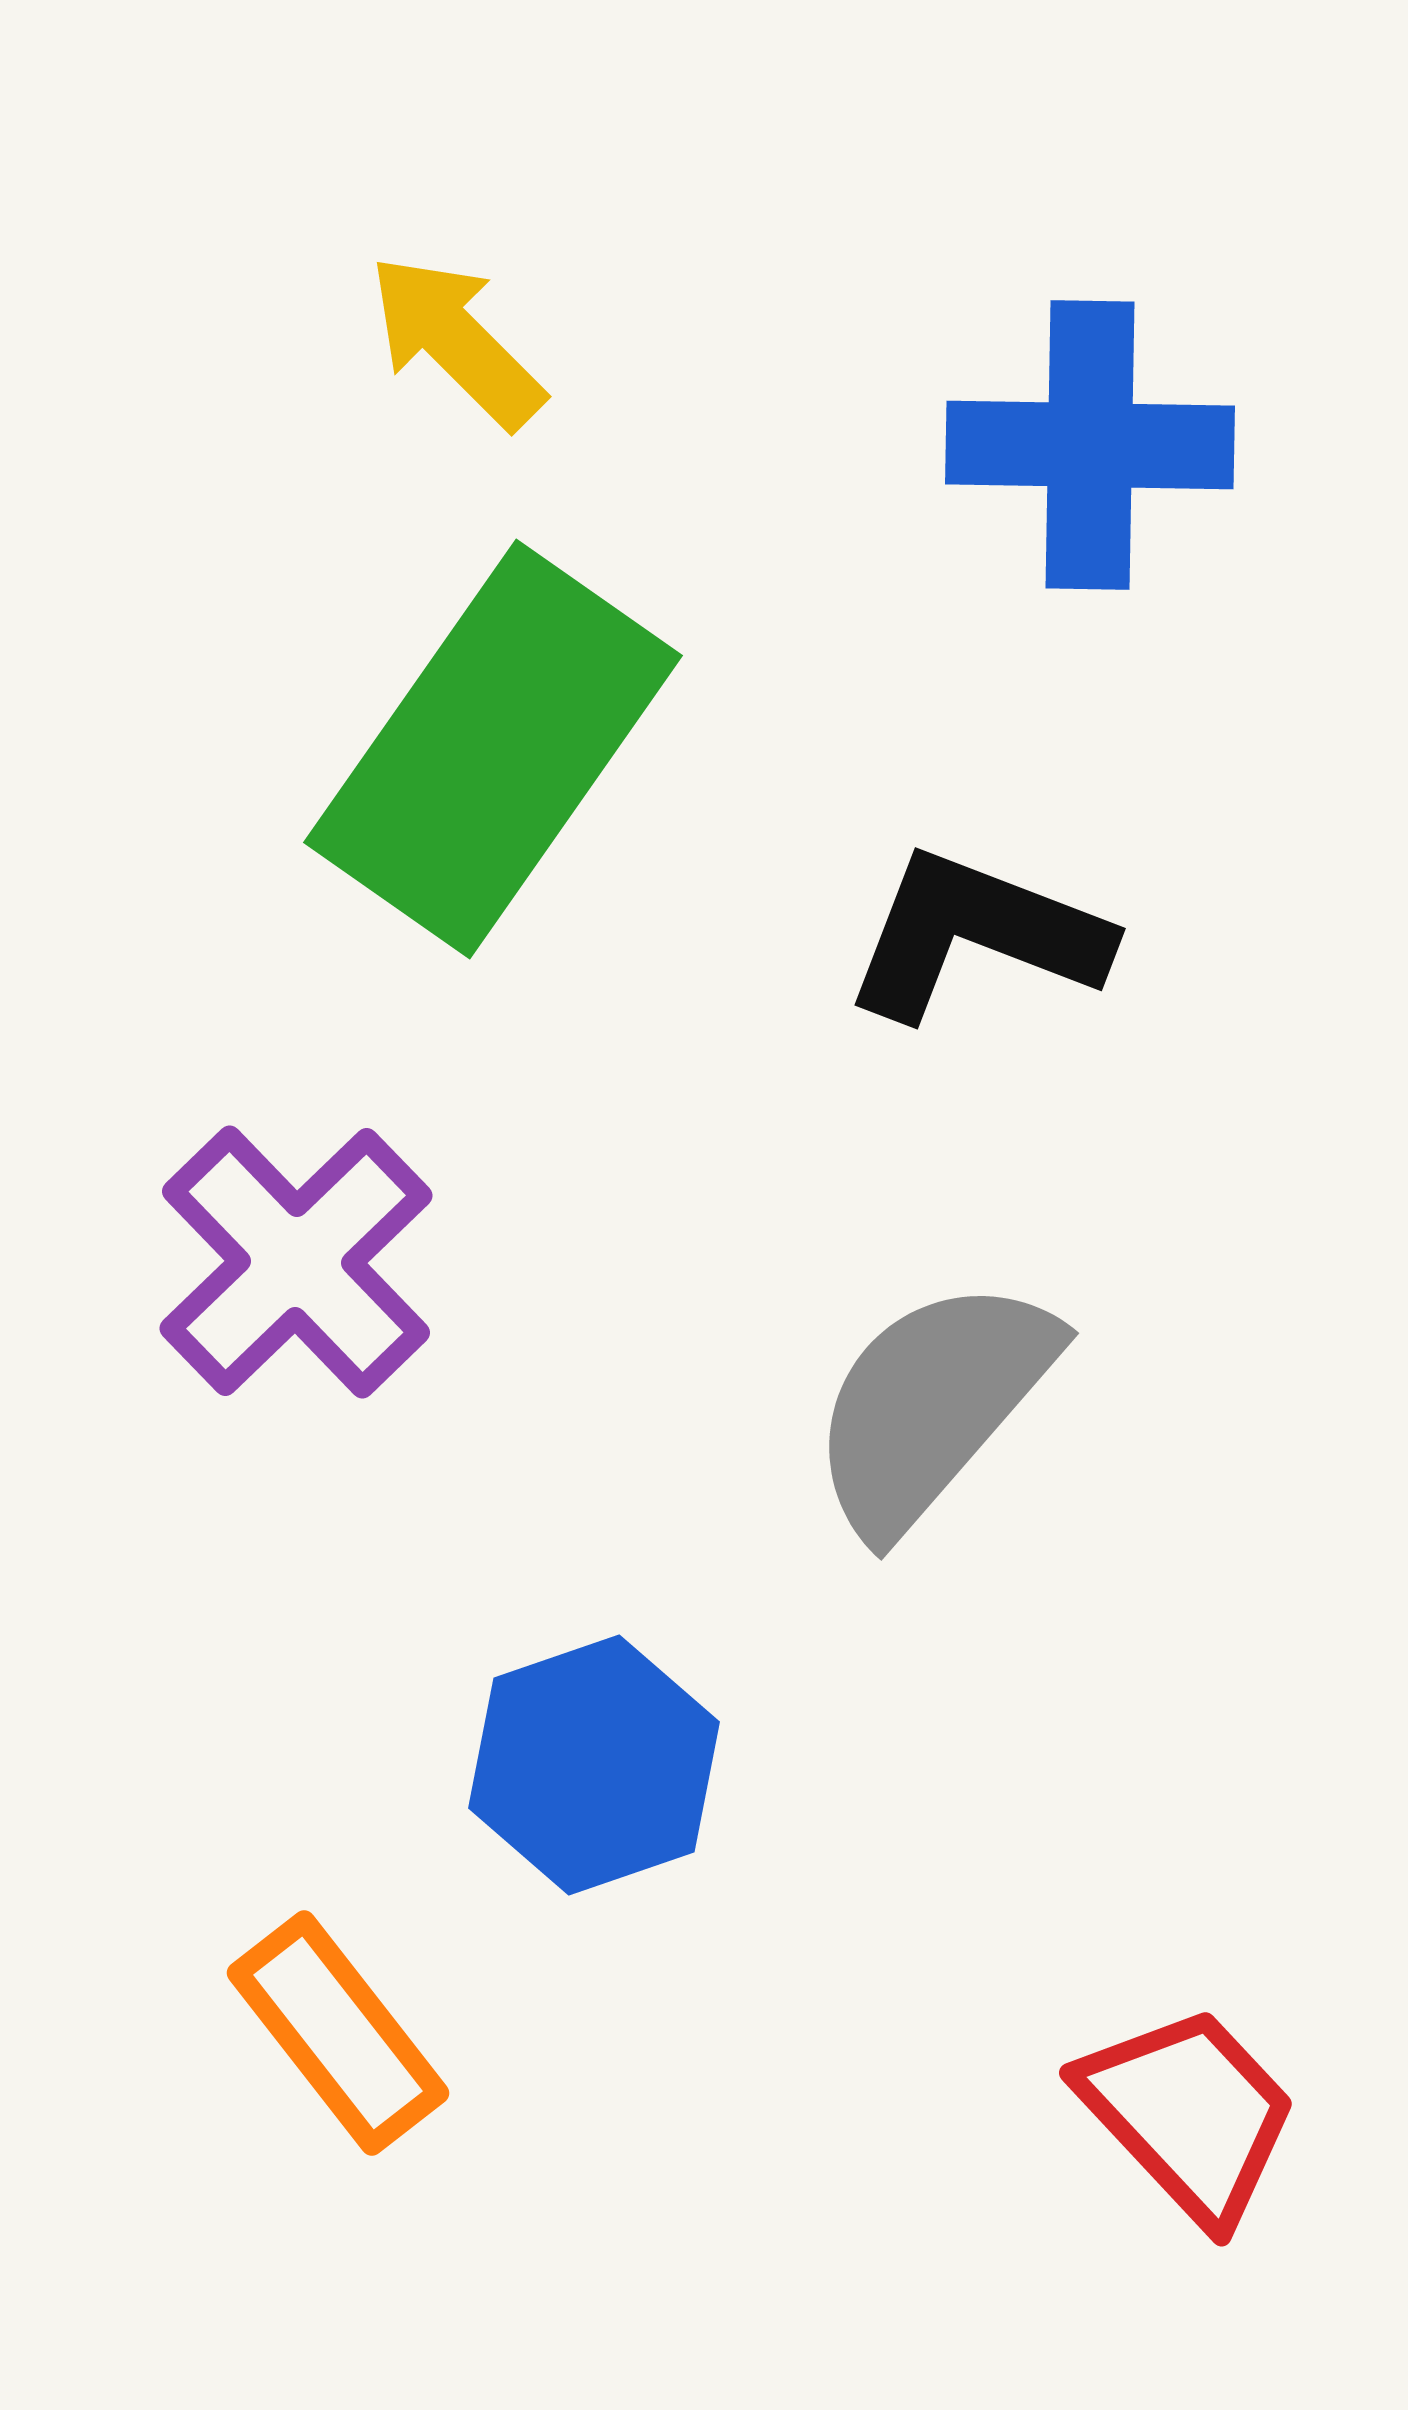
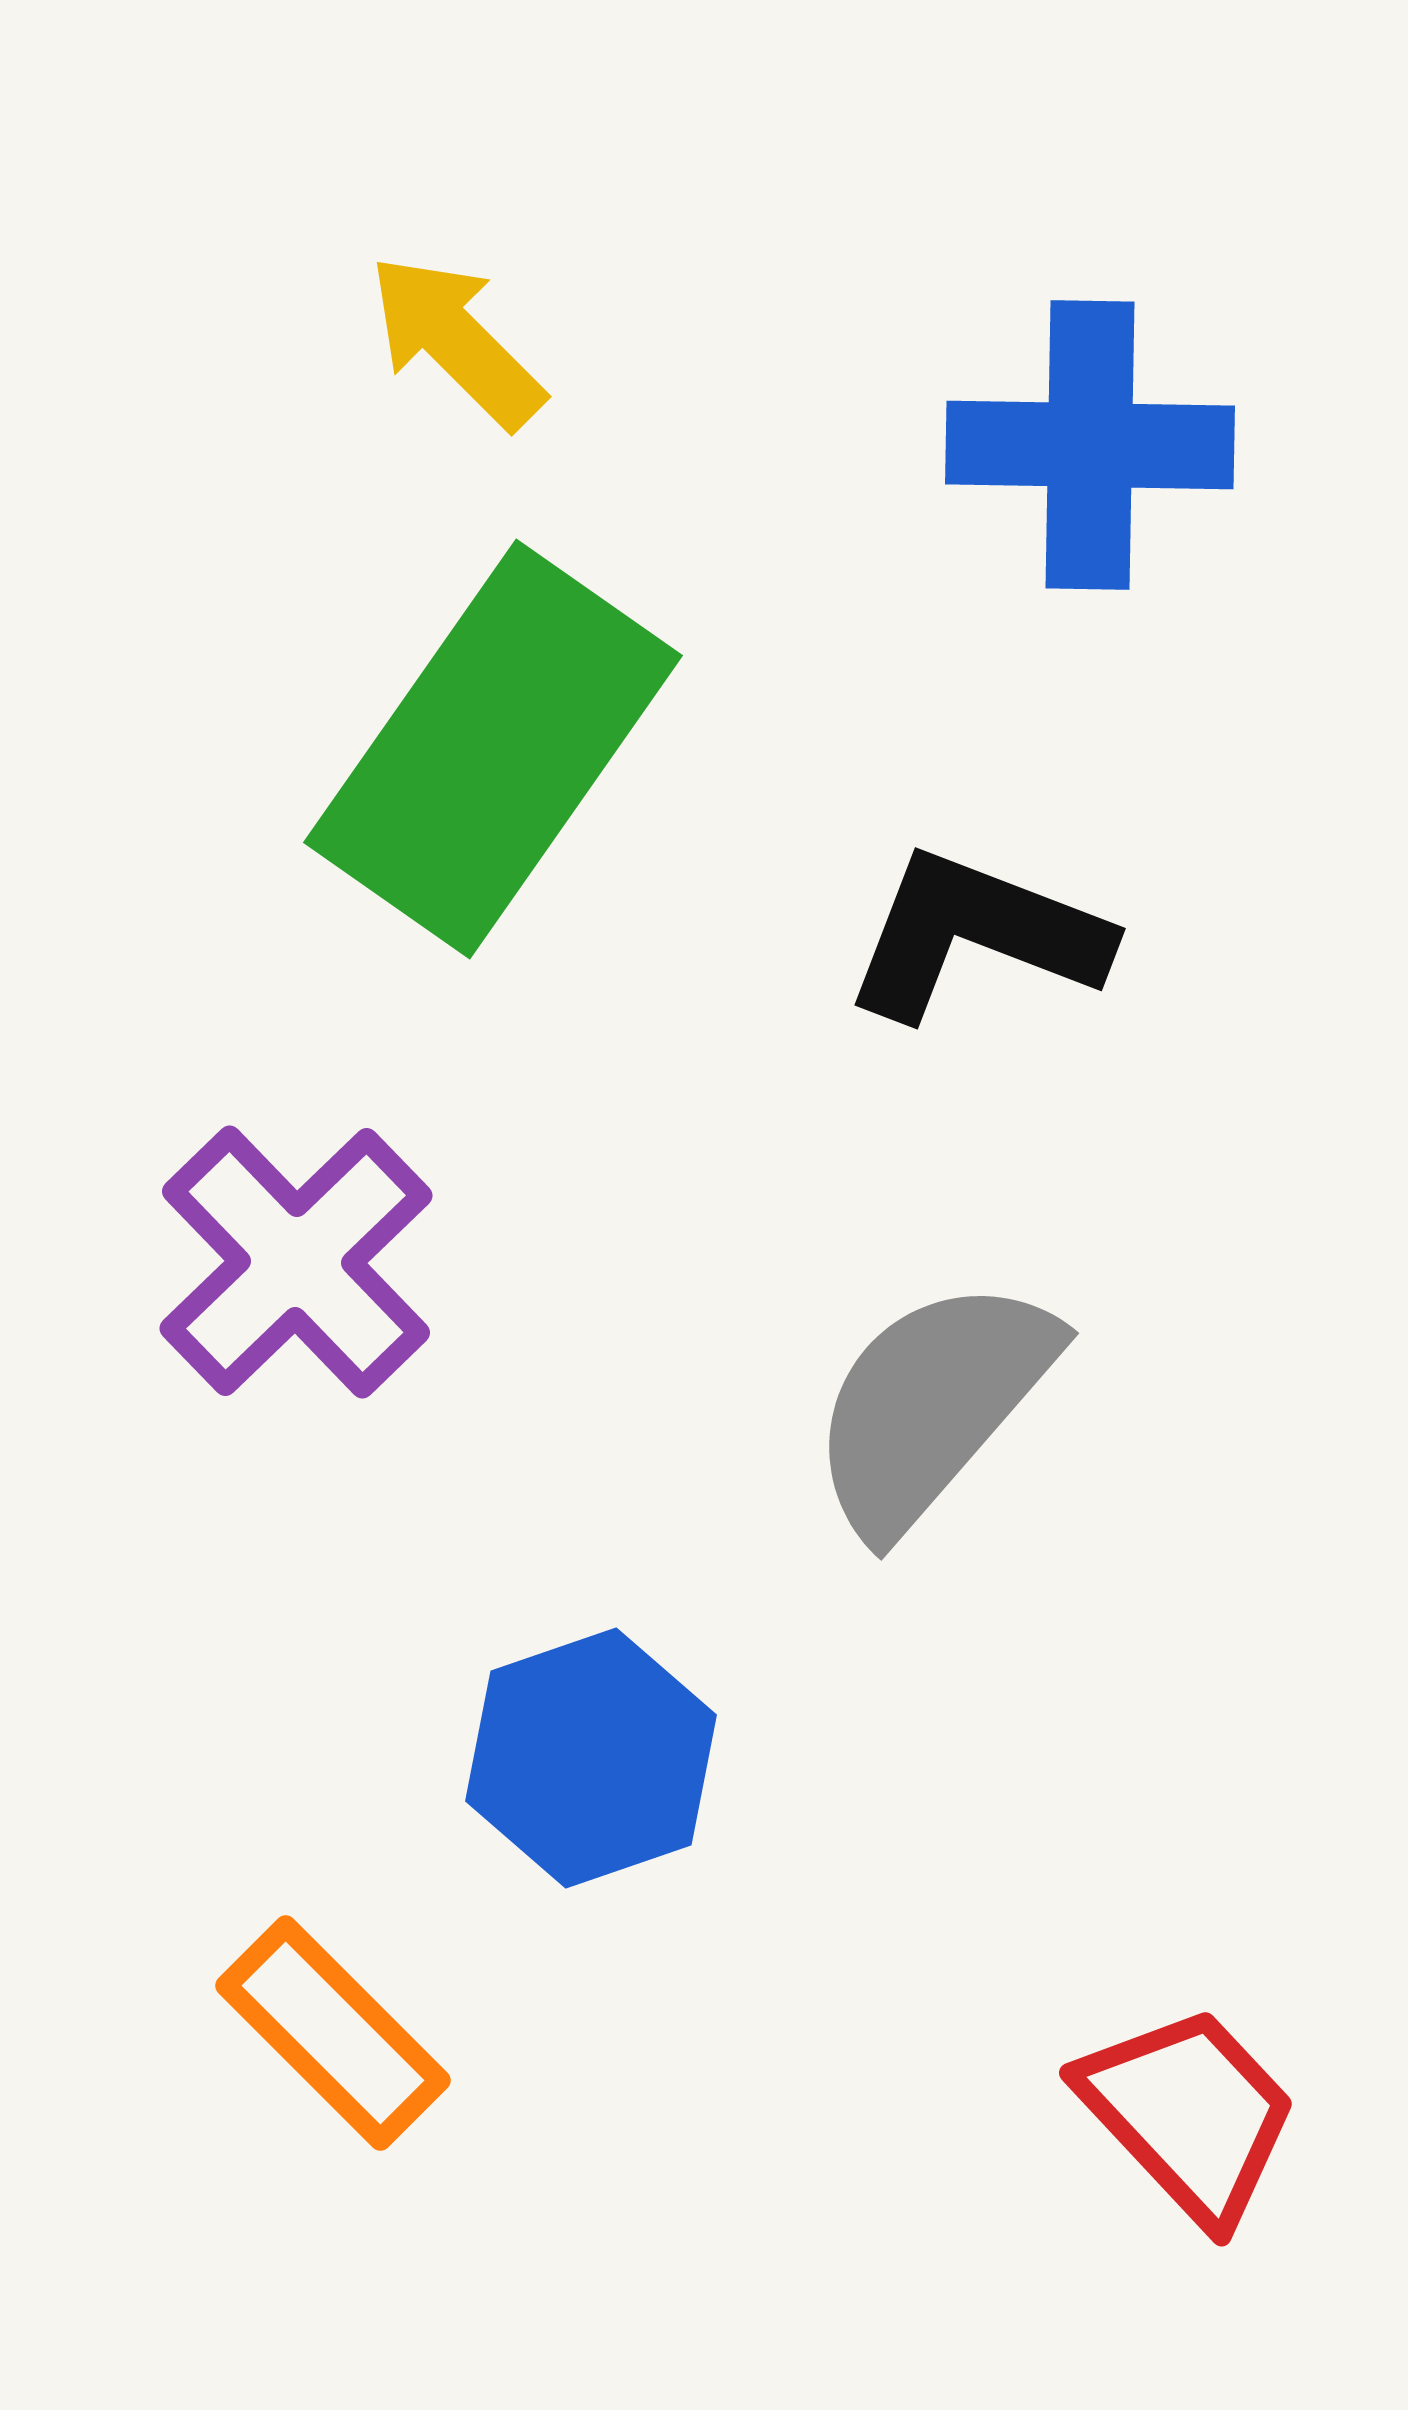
blue hexagon: moved 3 px left, 7 px up
orange rectangle: moved 5 px left; rotated 7 degrees counterclockwise
